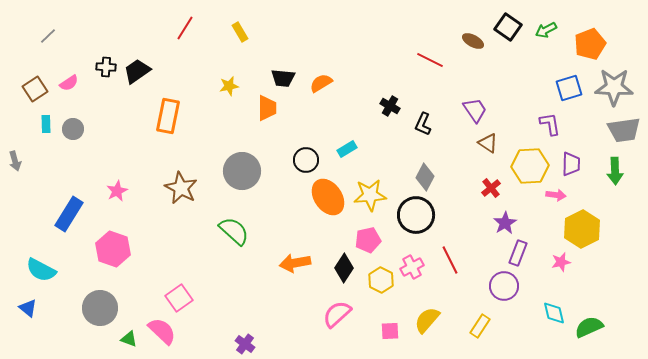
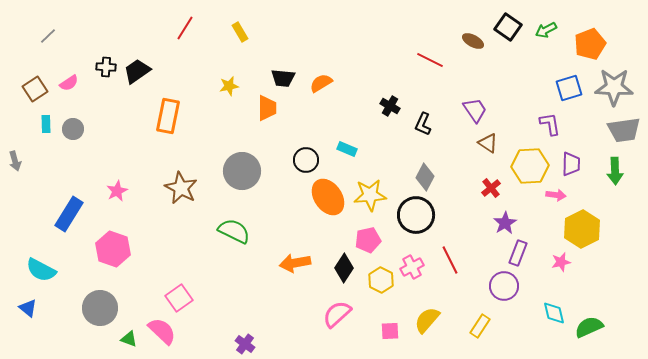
cyan rectangle at (347, 149): rotated 54 degrees clockwise
green semicircle at (234, 231): rotated 16 degrees counterclockwise
